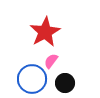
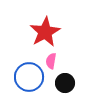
pink semicircle: rotated 28 degrees counterclockwise
blue circle: moved 3 px left, 2 px up
